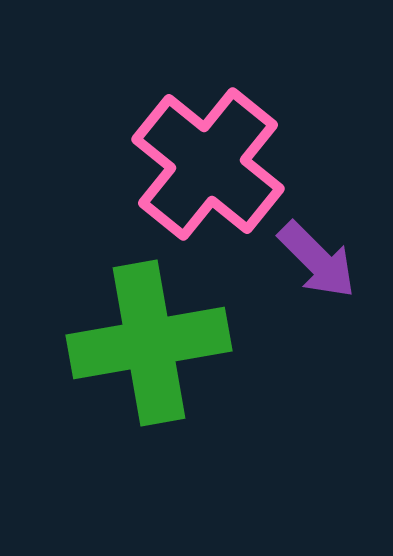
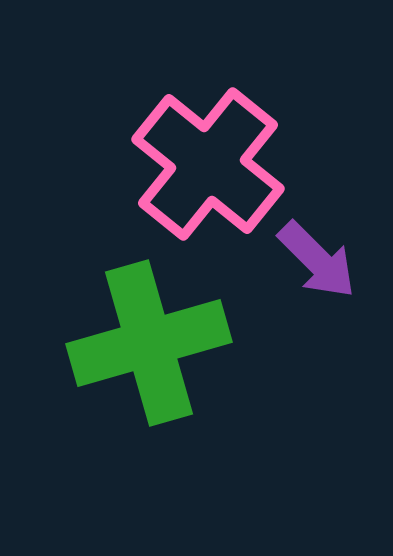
green cross: rotated 6 degrees counterclockwise
